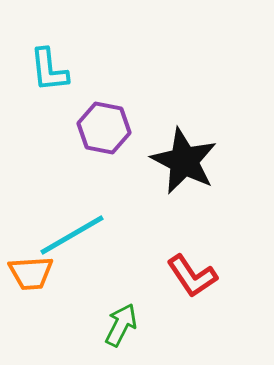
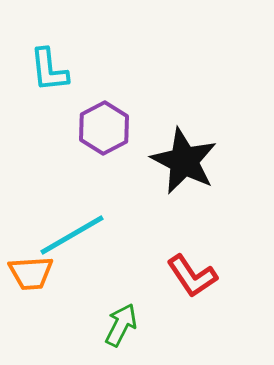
purple hexagon: rotated 21 degrees clockwise
